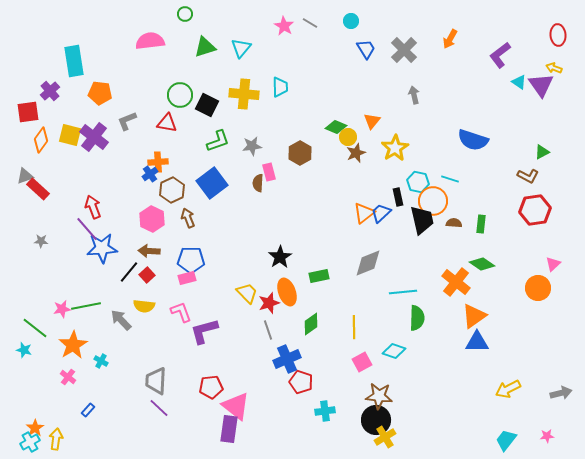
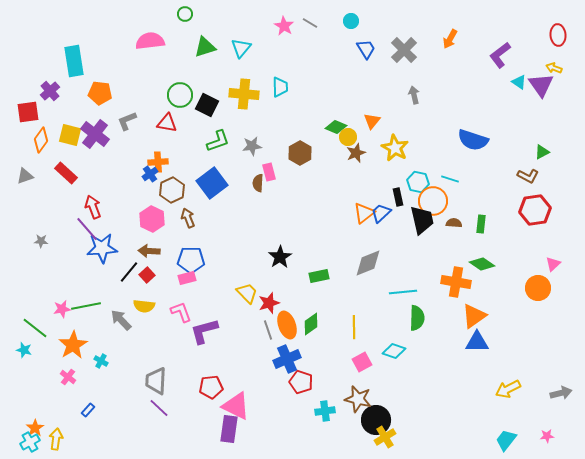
purple cross at (94, 137): moved 1 px right, 3 px up
yellow star at (395, 148): rotated 12 degrees counterclockwise
red rectangle at (38, 189): moved 28 px right, 16 px up
orange cross at (456, 282): rotated 28 degrees counterclockwise
orange ellipse at (287, 292): moved 33 px down
brown star at (379, 396): moved 21 px left, 3 px down; rotated 8 degrees clockwise
pink triangle at (236, 406): rotated 12 degrees counterclockwise
